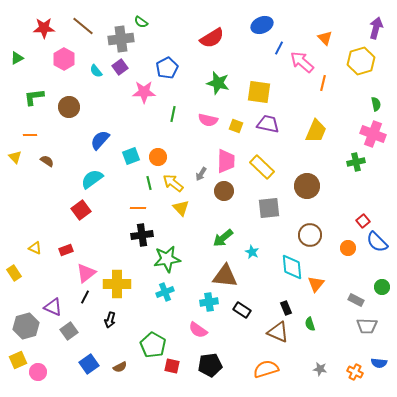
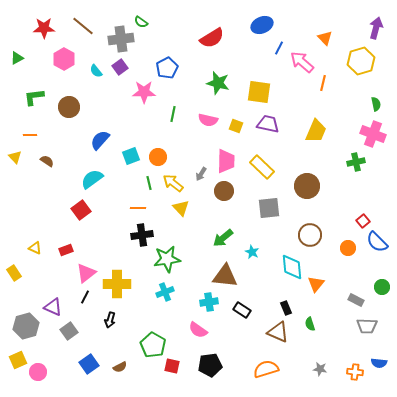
orange cross at (355, 372): rotated 21 degrees counterclockwise
